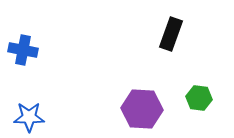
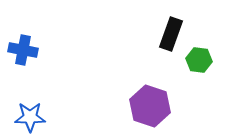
green hexagon: moved 38 px up
purple hexagon: moved 8 px right, 3 px up; rotated 15 degrees clockwise
blue star: moved 1 px right
